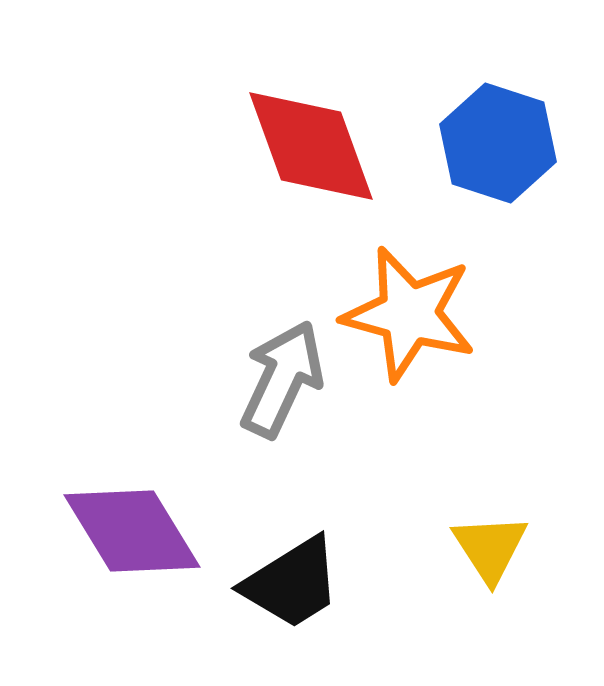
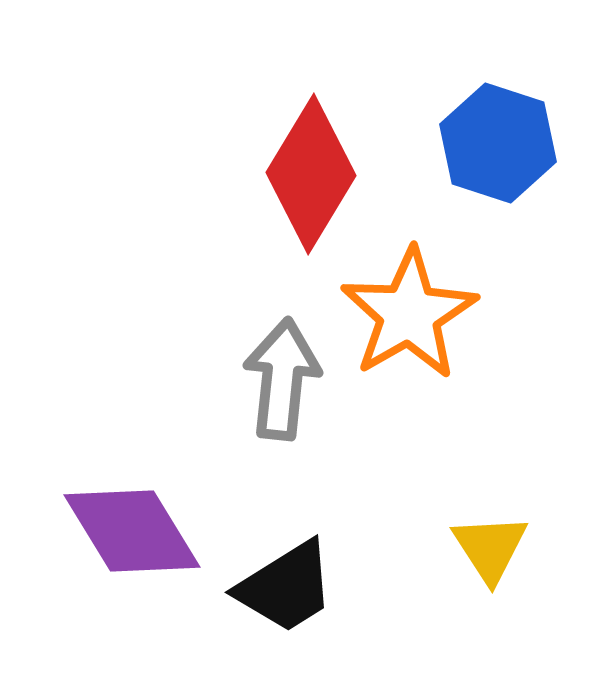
red diamond: moved 28 px down; rotated 51 degrees clockwise
orange star: rotated 27 degrees clockwise
gray arrow: rotated 19 degrees counterclockwise
black trapezoid: moved 6 px left, 4 px down
